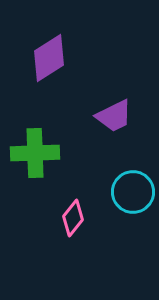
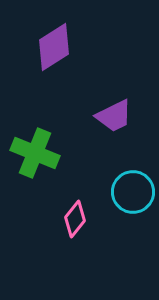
purple diamond: moved 5 px right, 11 px up
green cross: rotated 24 degrees clockwise
pink diamond: moved 2 px right, 1 px down
